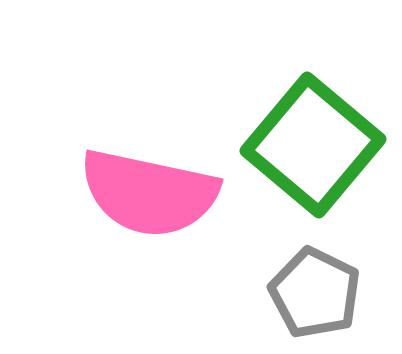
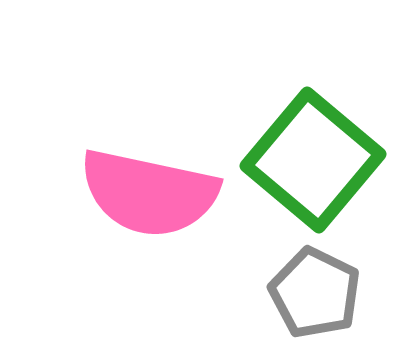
green square: moved 15 px down
